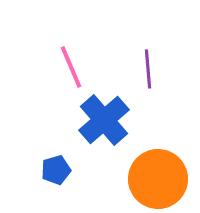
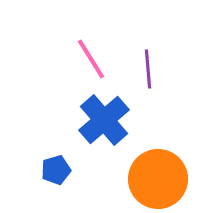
pink line: moved 20 px right, 8 px up; rotated 9 degrees counterclockwise
